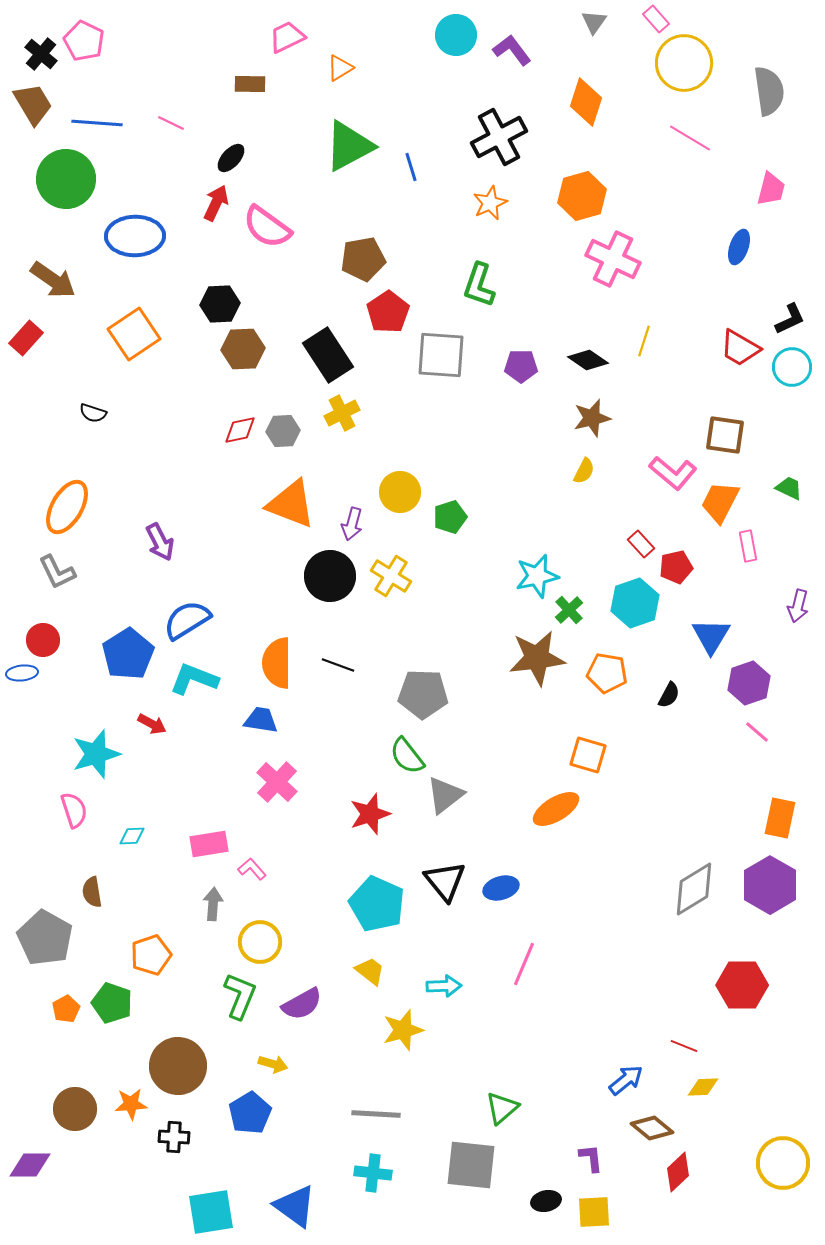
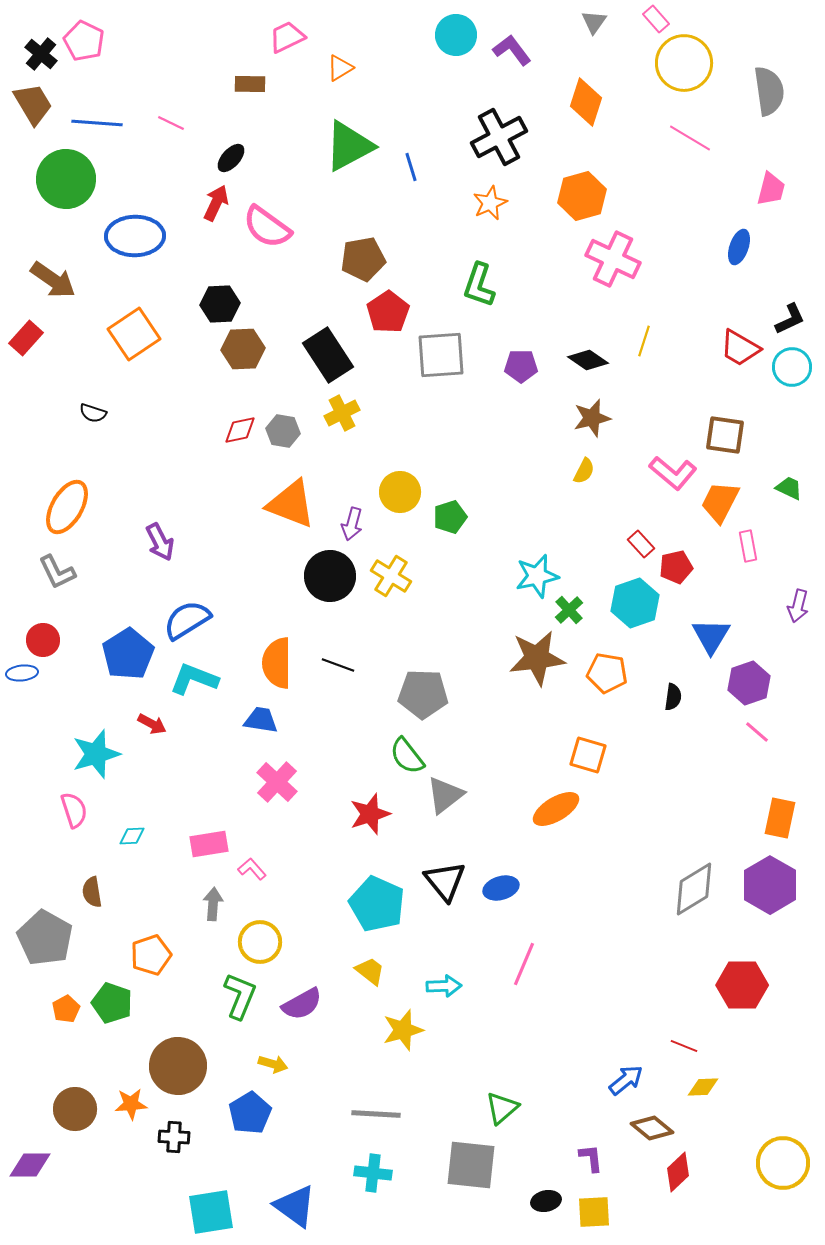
gray square at (441, 355): rotated 8 degrees counterclockwise
gray hexagon at (283, 431): rotated 12 degrees clockwise
black semicircle at (669, 695): moved 4 px right, 2 px down; rotated 20 degrees counterclockwise
